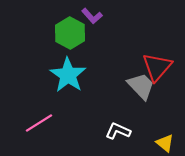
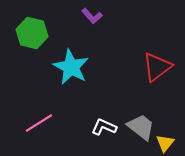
green hexagon: moved 38 px left; rotated 16 degrees counterclockwise
red triangle: rotated 12 degrees clockwise
cyan star: moved 3 px right, 8 px up; rotated 6 degrees counterclockwise
gray trapezoid: moved 41 px down; rotated 8 degrees counterclockwise
white L-shape: moved 14 px left, 4 px up
yellow triangle: rotated 30 degrees clockwise
